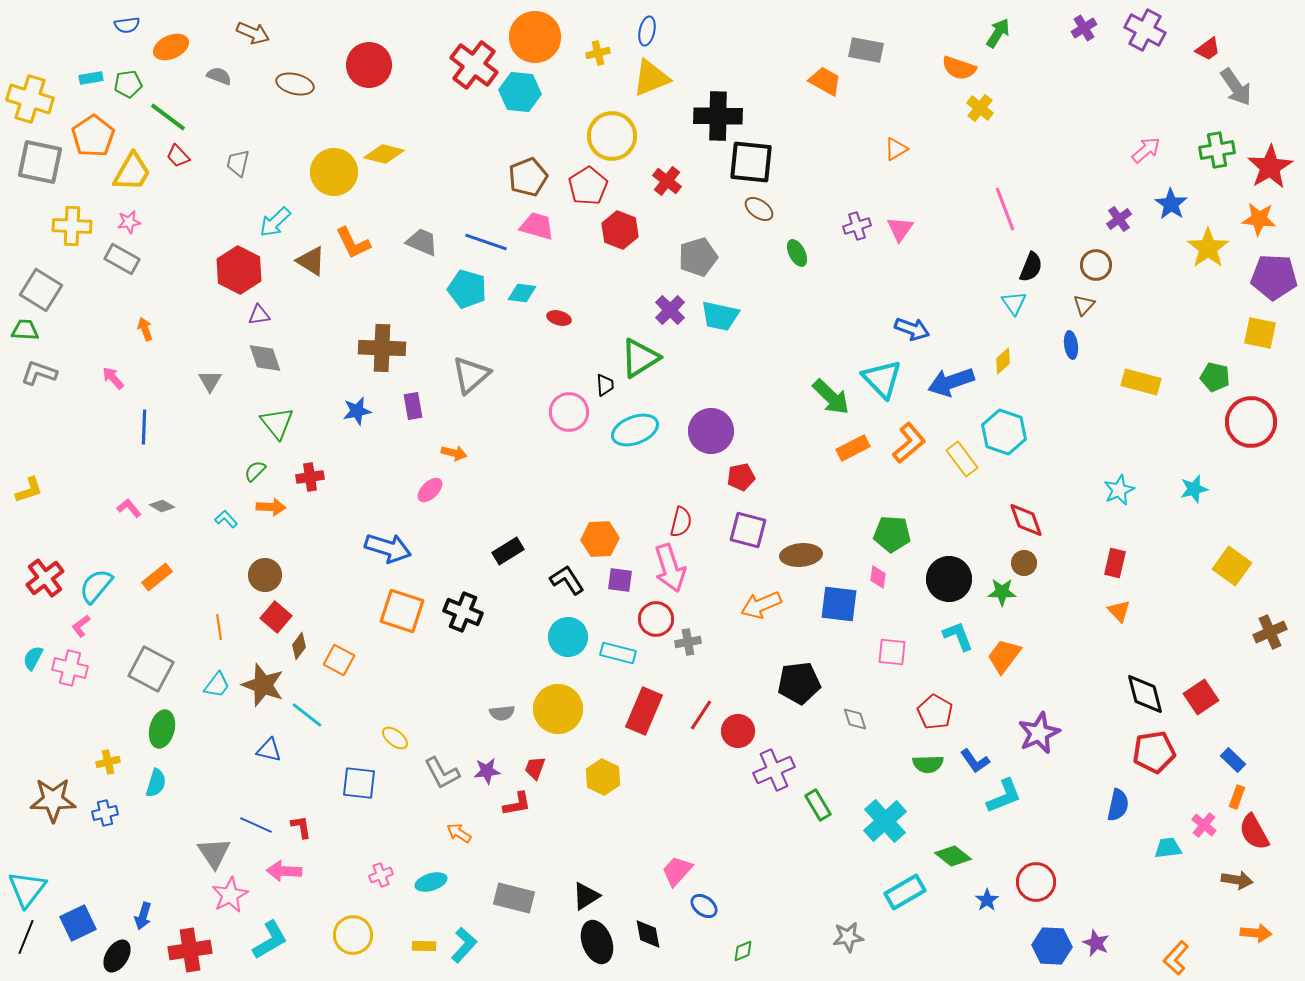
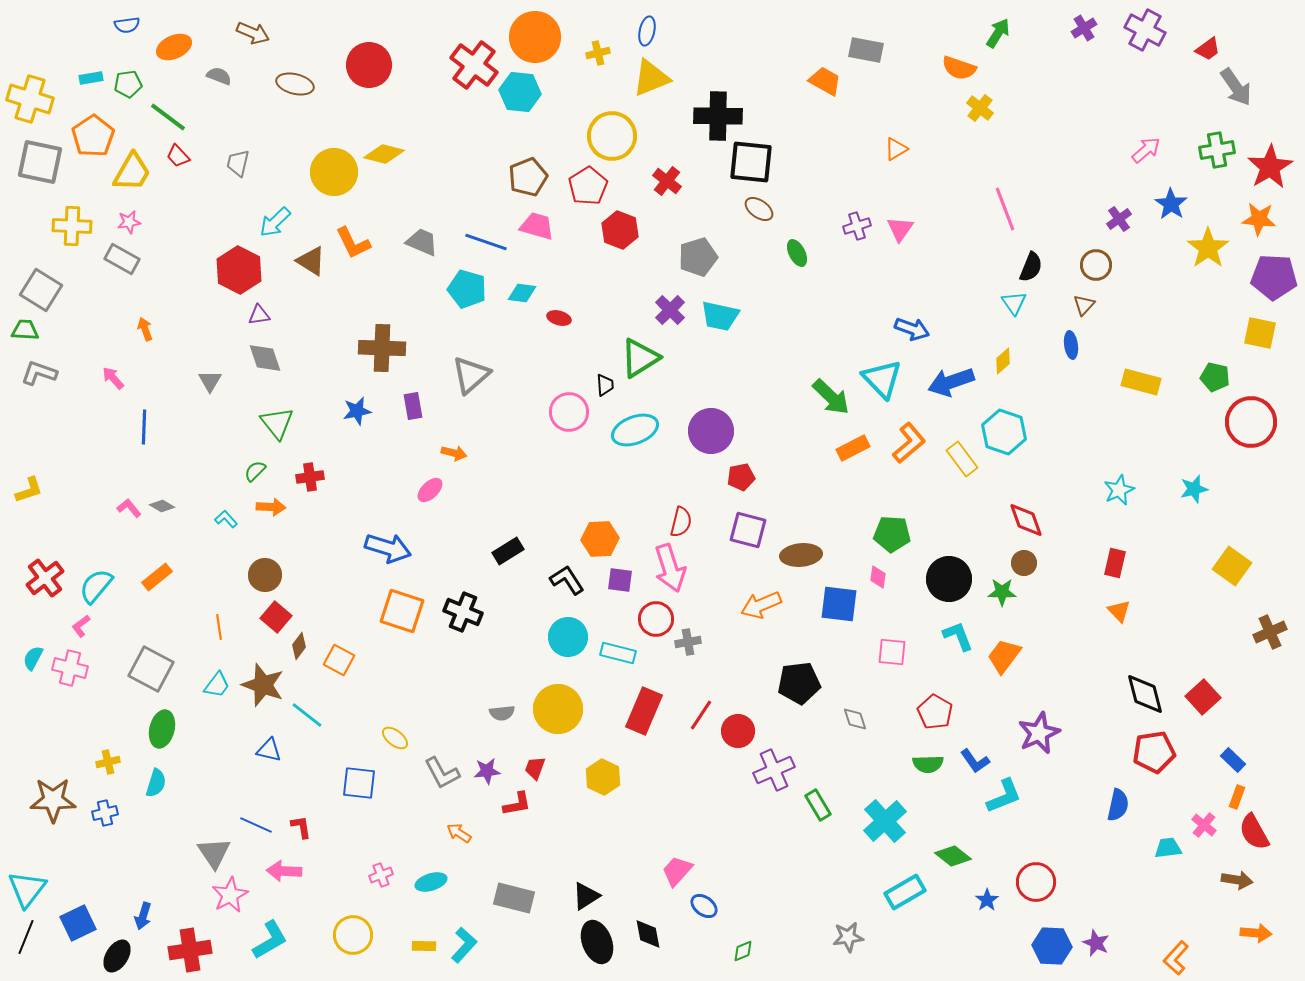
orange ellipse at (171, 47): moved 3 px right
red square at (1201, 697): moved 2 px right; rotated 8 degrees counterclockwise
